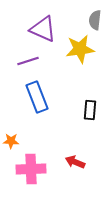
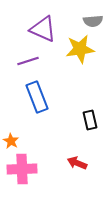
gray semicircle: moved 2 px left, 1 px down; rotated 102 degrees counterclockwise
black rectangle: moved 10 px down; rotated 18 degrees counterclockwise
orange star: rotated 28 degrees clockwise
red arrow: moved 2 px right, 1 px down
pink cross: moved 9 px left
